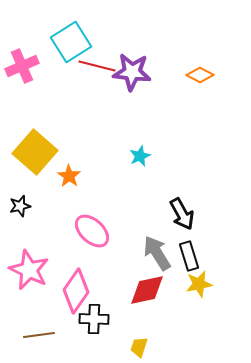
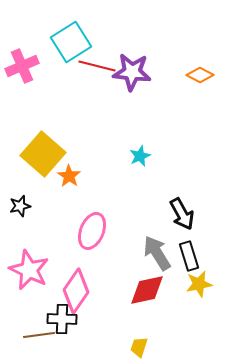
yellow square: moved 8 px right, 2 px down
pink ellipse: rotated 69 degrees clockwise
black cross: moved 32 px left
